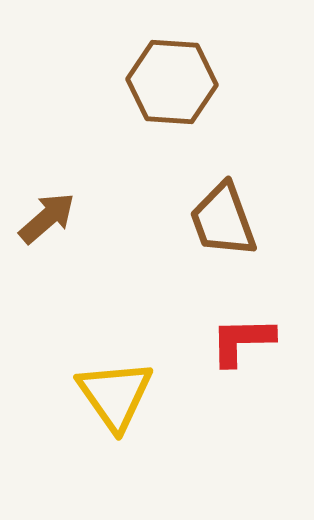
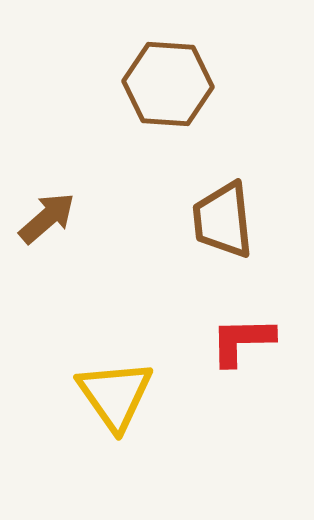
brown hexagon: moved 4 px left, 2 px down
brown trapezoid: rotated 14 degrees clockwise
